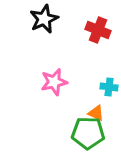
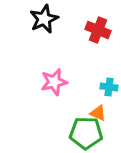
orange triangle: moved 2 px right
green pentagon: moved 2 px left
